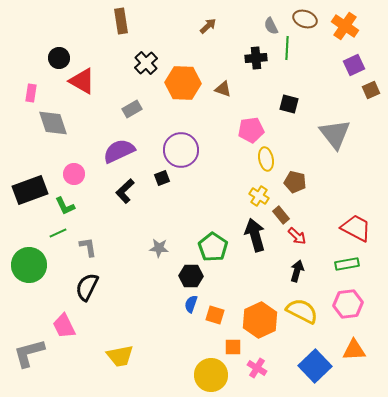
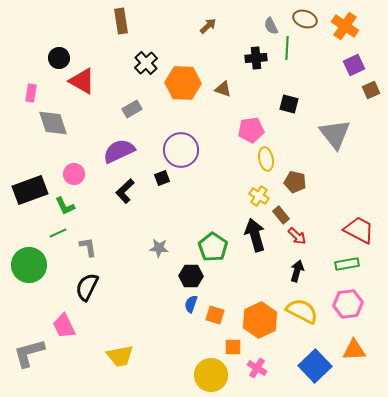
red trapezoid at (356, 228): moved 3 px right, 2 px down
